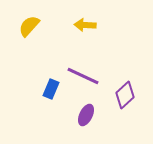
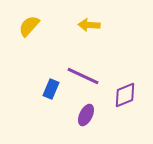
yellow arrow: moved 4 px right
purple diamond: rotated 20 degrees clockwise
